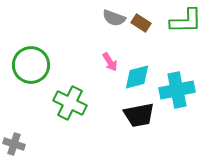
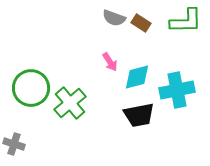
green circle: moved 23 px down
green cross: rotated 24 degrees clockwise
